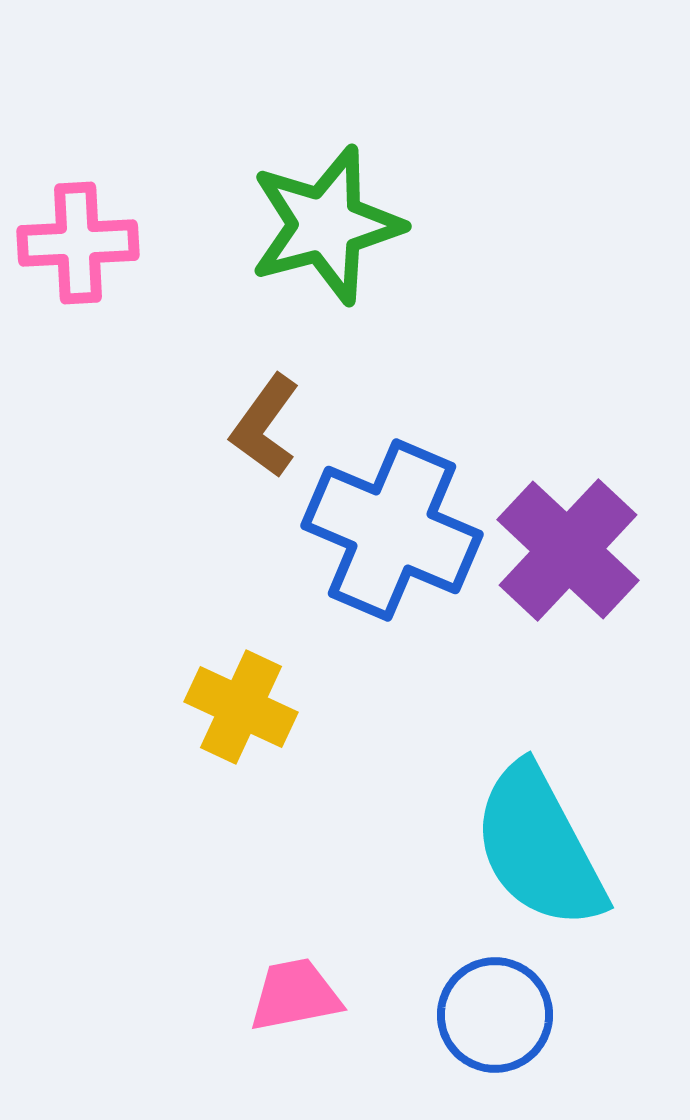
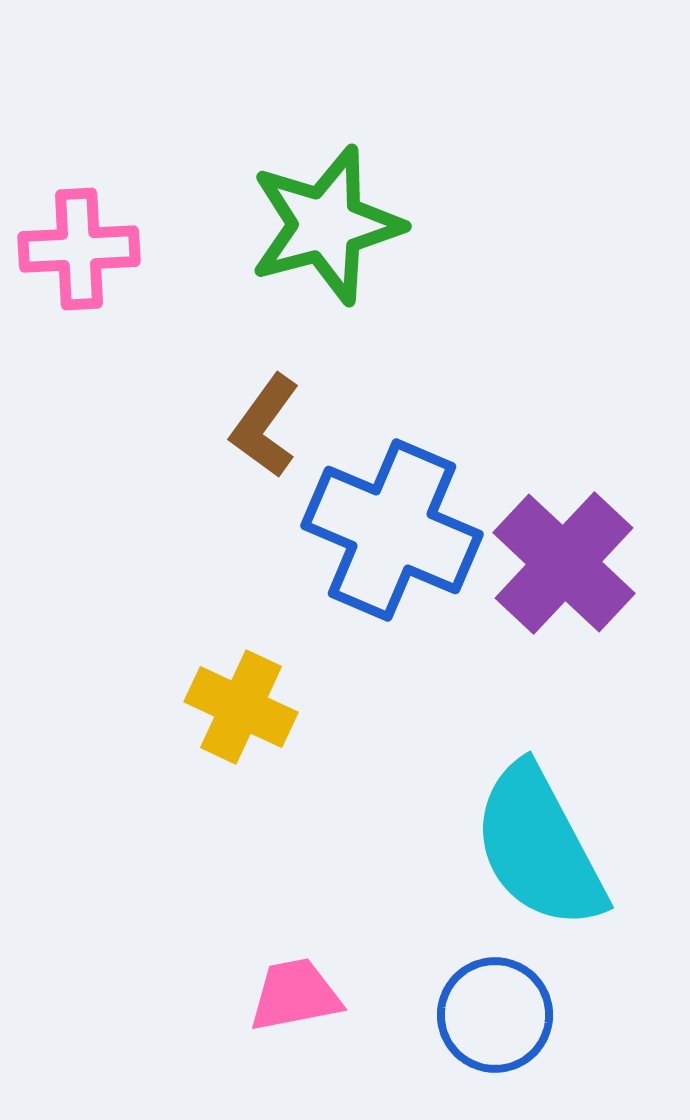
pink cross: moved 1 px right, 6 px down
purple cross: moved 4 px left, 13 px down
